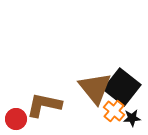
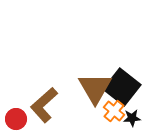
brown triangle: rotated 9 degrees clockwise
brown L-shape: rotated 54 degrees counterclockwise
